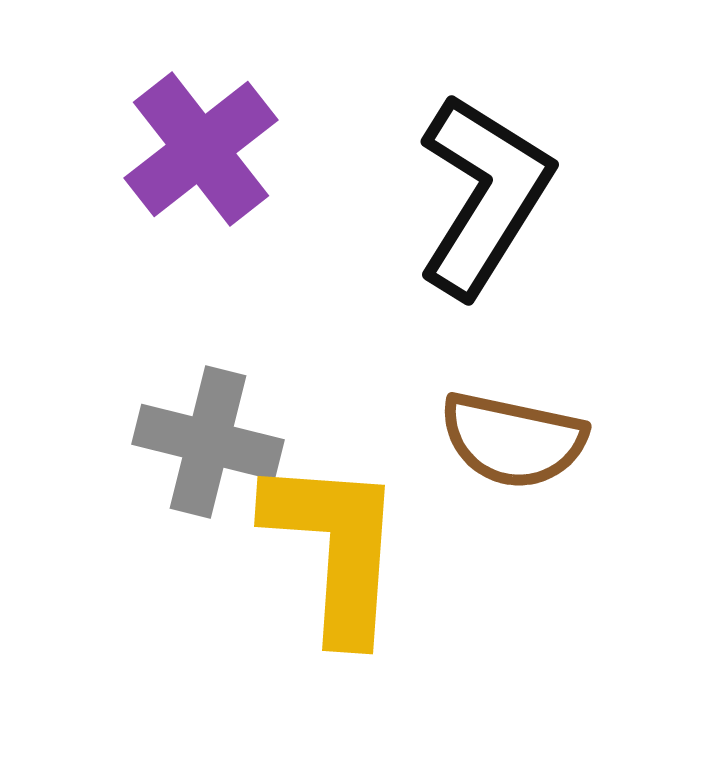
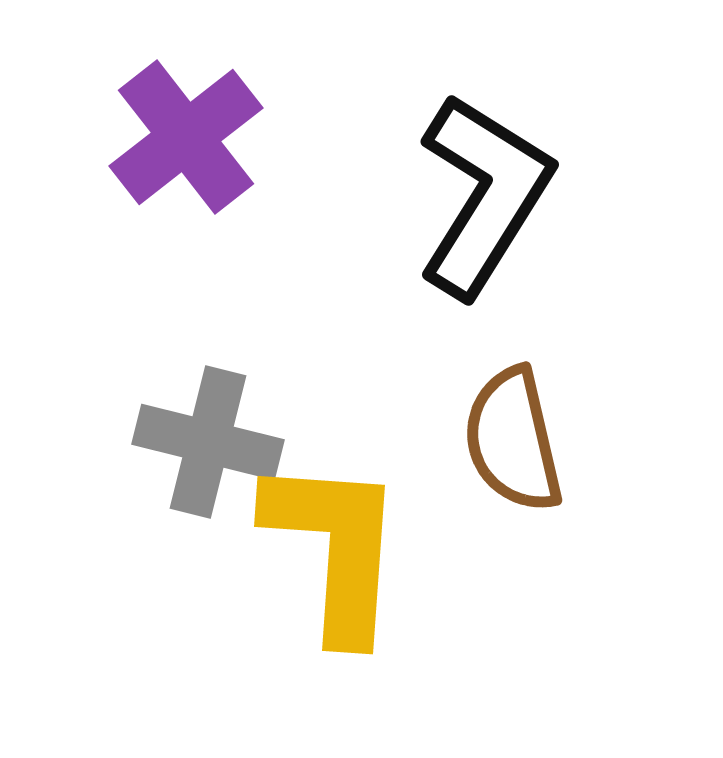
purple cross: moved 15 px left, 12 px up
brown semicircle: rotated 65 degrees clockwise
